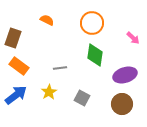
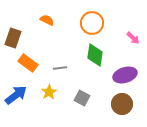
orange rectangle: moved 9 px right, 3 px up
